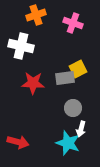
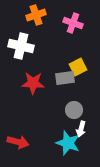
yellow square: moved 2 px up
gray circle: moved 1 px right, 2 px down
